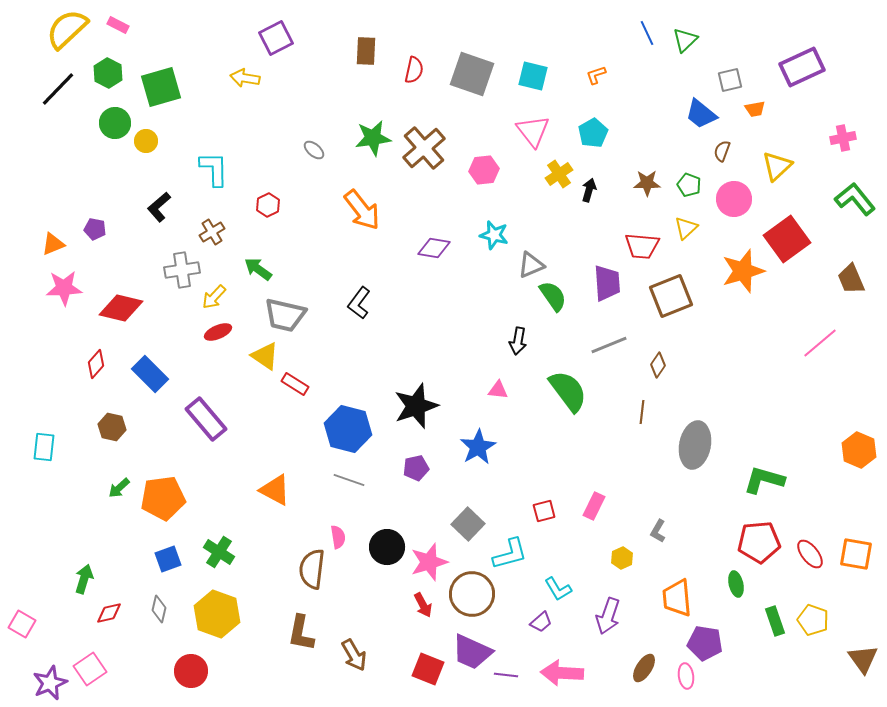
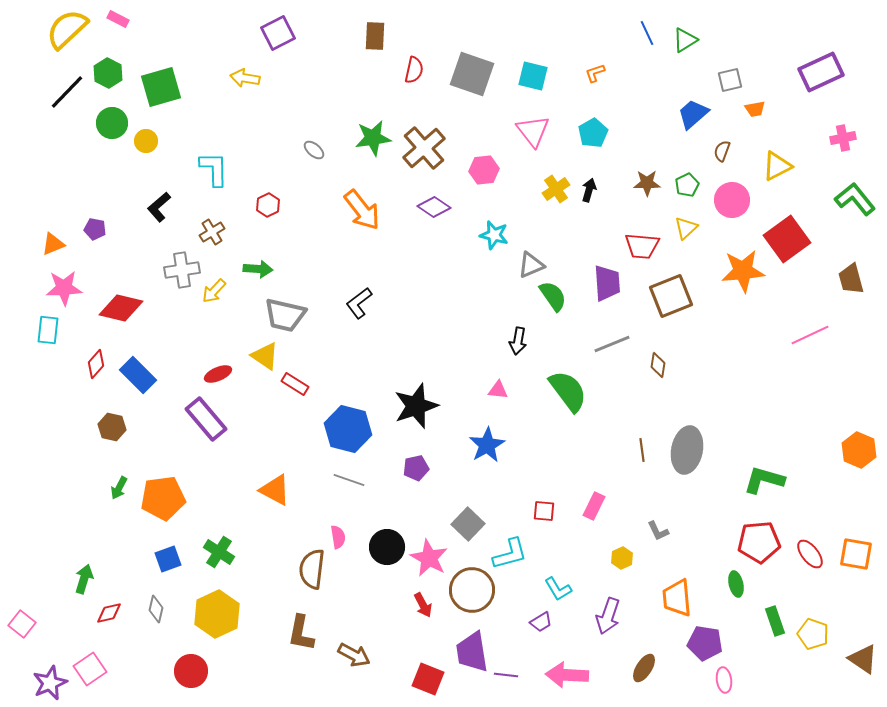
pink rectangle at (118, 25): moved 6 px up
purple square at (276, 38): moved 2 px right, 5 px up
green triangle at (685, 40): rotated 12 degrees clockwise
brown rectangle at (366, 51): moved 9 px right, 15 px up
purple rectangle at (802, 67): moved 19 px right, 5 px down
orange L-shape at (596, 75): moved 1 px left, 2 px up
black line at (58, 89): moved 9 px right, 3 px down
blue trapezoid at (701, 114): moved 8 px left; rotated 100 degrees clockwise
green circle at (115, 123): moved 3 px left
yellow triangle at (777, 166): rotated 16 degrees clockwise
yellow cross at (559, 174): moved 3 px left, 15 px down
green pentagon at (689, 185): moved 2 px left; rotated 25 degrees clockwise
pink circle at (734, 199): moved 2 px left, 1 px down
purple diamond at (434, 248): moved 41 px up; rotated 24 degrees clockwise
green arrow at (258, 269): rotated 148 degrees clockwise
orange star at (743, 271): rotated 12 degrees clockwise
brown trapezoid at (851, 279): rotated 8 degrees clockwise
yellow arrow at (214, 297): moved 6 px up
black L-shape at (359, 303): rotated 16 degrees clockwise
red ellipse at (218, 332): moved 42 px down
pink line at (820, 343): moved 10 px left, 8 px up; rotated 15 degrees clockwise
gray line at (609, 345): moved 3 px right, 1 px up
brown diamond at (658, 365): rotated 25 degrees counterclockwise
blue rectangle at (150, 374): moved 12 px left, 1 px down
brown line at (642, 412): moved 38 px down; rotated 15 degrees counterclockwise
gray ellipse at (695, 445): moved 8 px left, 5 px down
cyan rectangle at (44, 447): moved 4 px right, 117 px up
blue star at (478, 447): moved 9 px right, 2 px up
green arrow at (119, 488): rotated 20 degrees counterclockwise
red square at (544, 511): rotated 20 degrees clockwise
gray L-shape at (658, 531): rotated 55 degrees counterclockwise
pink star at (429, 562): moved 4 px up; rotated 27 degrees counterclockwise
brown circle at (472, 594): moved 4 px up
gray diamond at (159, 609): moved 3 px left
yellow hexagon at (217, 614): rotated 15 degrees clockwise
yellow pentagon at (813, 620): moved 14 px down
purple trapezoid at (541, 622): rotated 10 degrees clockwise
pink square at (22, 624): rotated 8 degrees clockwise
purple trapezoid at (472, 652): rotated 57 degrees clockwise
brown arrow at (354, 655): rotated 32 degrees counterclockwise
brown triangle at (863, 659): rotated 20 degrees counterclockwise
red square at (428, 669): moved 10 px down
pink arrow at (562, 673): moved 5 px right, 2 px down
pink ellipse at (686, 676): moved 38 px right, 4 px down
